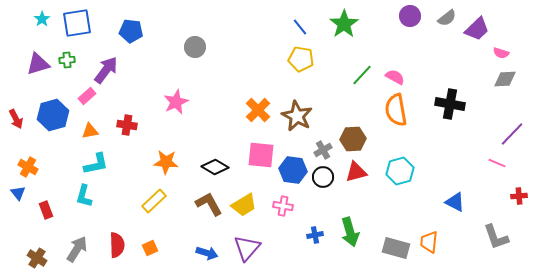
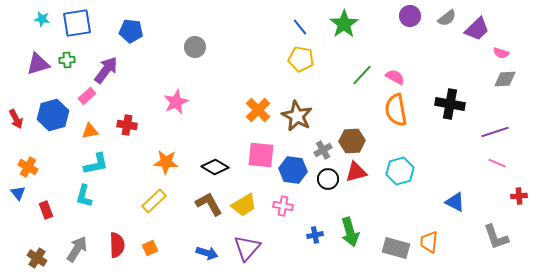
cyan star at (42, 19): rotated 28 degrees counterclockwise
purple line at (512, 134): moved 17 px left, 2 px up; rotated 28 degrees clockwise
brown hexagon at (353, 139): moved 1 px left, 2 px down
black circle at (323, 177): moved 5 px right, 2 px down
